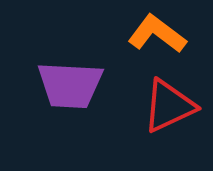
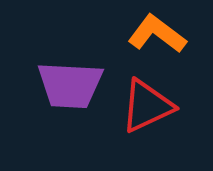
red triangle: moved 22 px left
